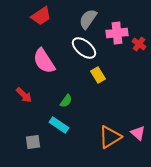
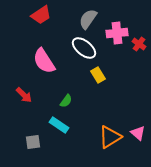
red trapezoid: moved 1 px up
